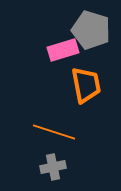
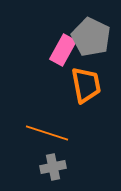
gray pentagon: moved 7 px down; rotated 9 degrees clockwise
pink rectangle: rotated 44 degrees counterclockwise
orange line: moved 7 px left, 1 px down
